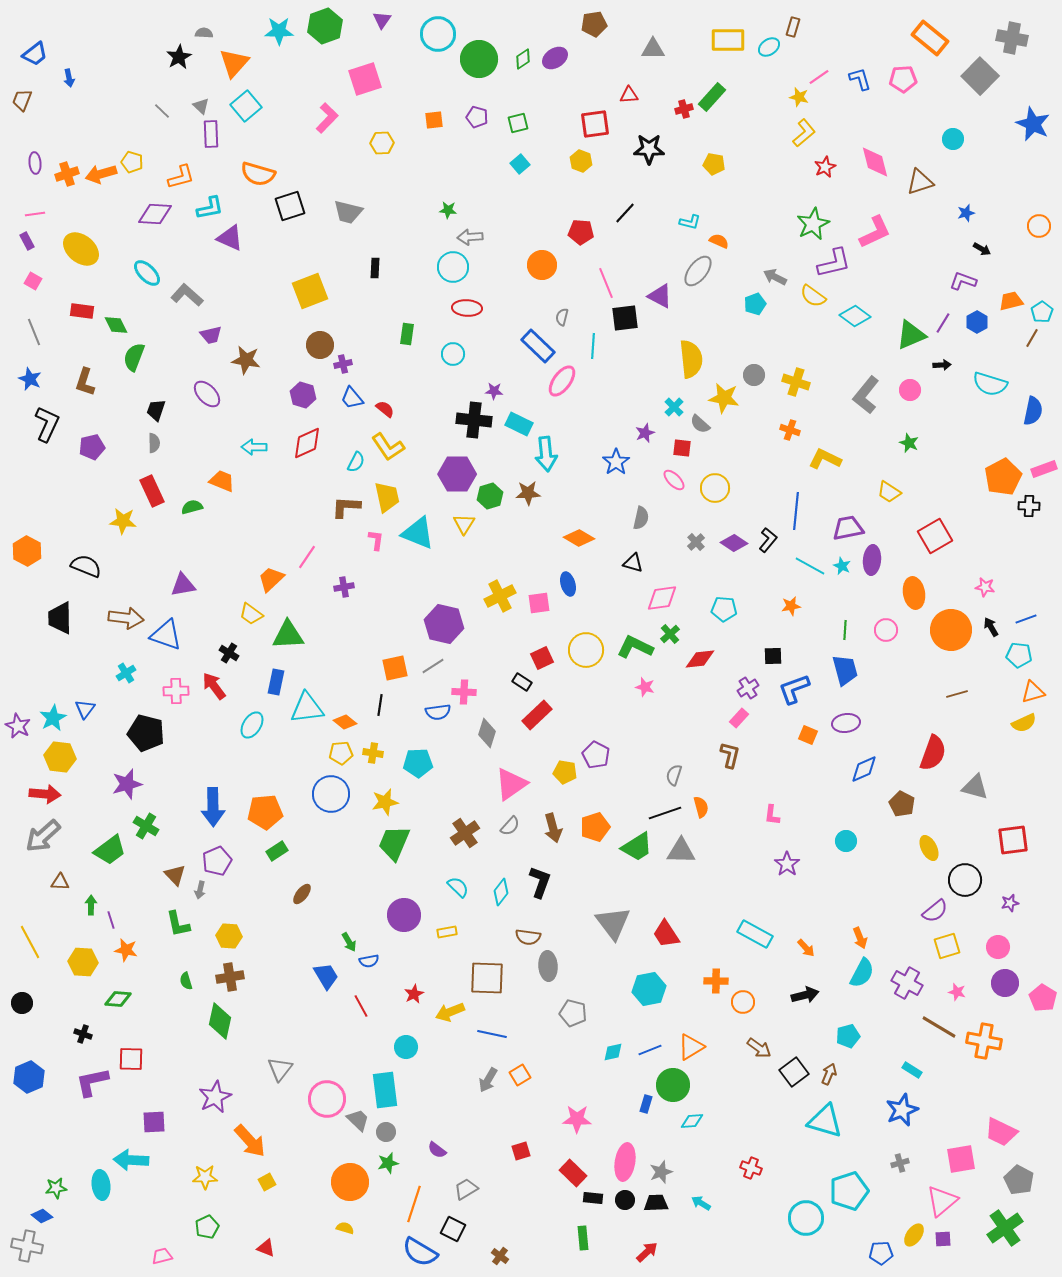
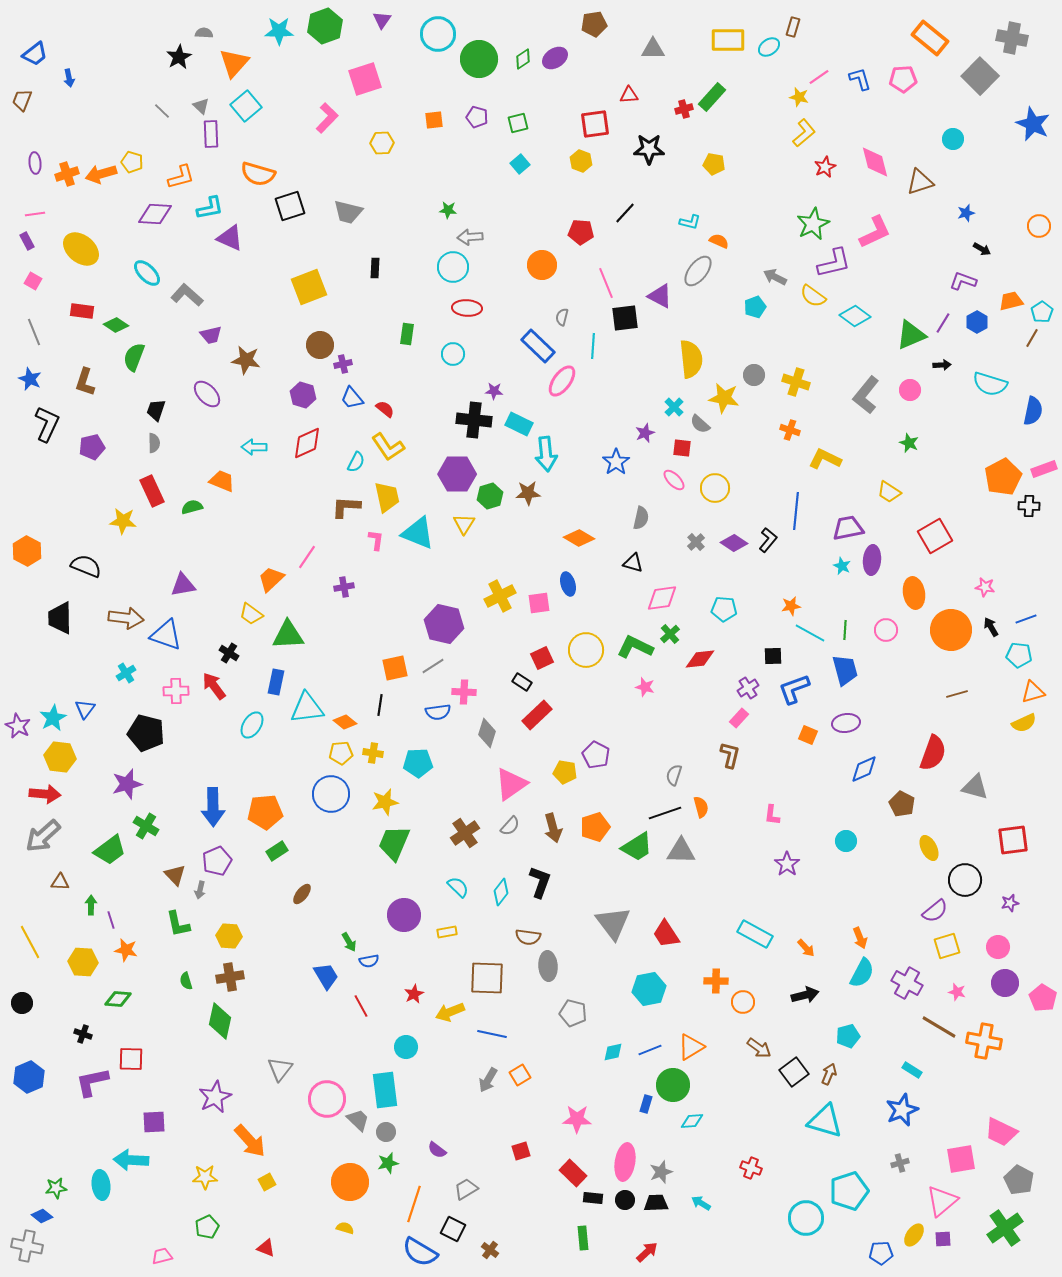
yellow square at (310, 291): moved 1 px left, 4 px up
cyan pentagon at (755, 304): moved 3 px down
green diamond at (116, 325): rotated 30 degrees counterclockwise
cyan line at (810, 566): moved 67 px down
brown cross at (500, 1256): moved 10 px left, 6 px up
